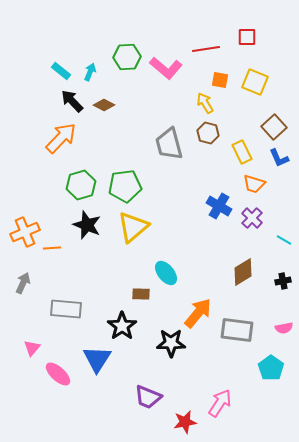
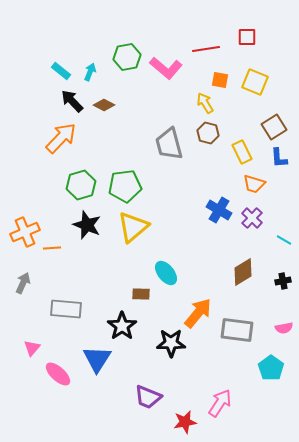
green hexagon at (127, 57): rotated 8 degrees counterclockwise
brown square at (274, 127): rotated 10 degrees clockwise
blue L-shape at (279, 158): rotated 20 degrees clockwise
blue cross at (219, 206): moved 4 px down
